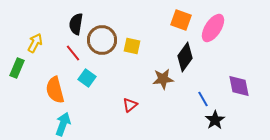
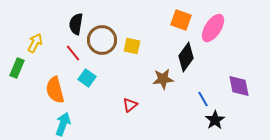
black diamond: moved 1 px right
